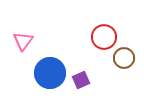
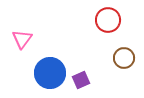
red circle: moved 4 px right, 17 px up
pink triangle: moved 1 px left, 2 px up
